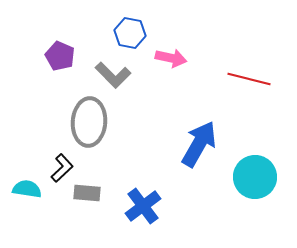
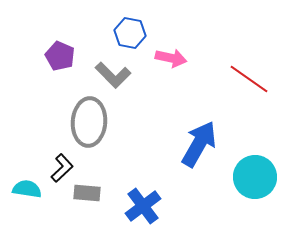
red line: rotated 21 degrees clockwise
